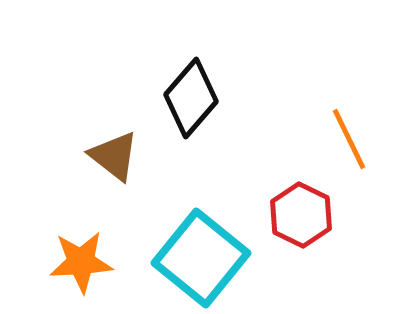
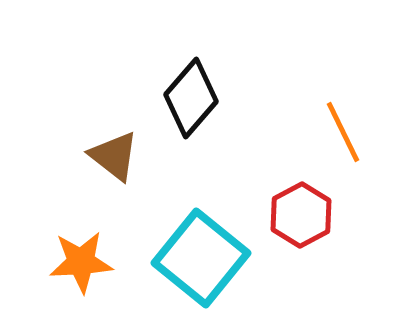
orange line: moved 6 px left, 7 px up
red hexagon: rotated 6 degrees clockwise
